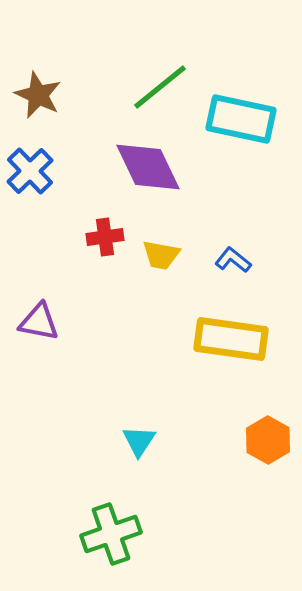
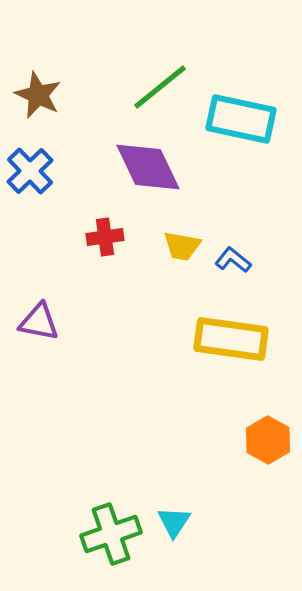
yellow trapezoid: moved 21 px right, 9 px up
cyan triangle: moved 35 px right, 81 px down
